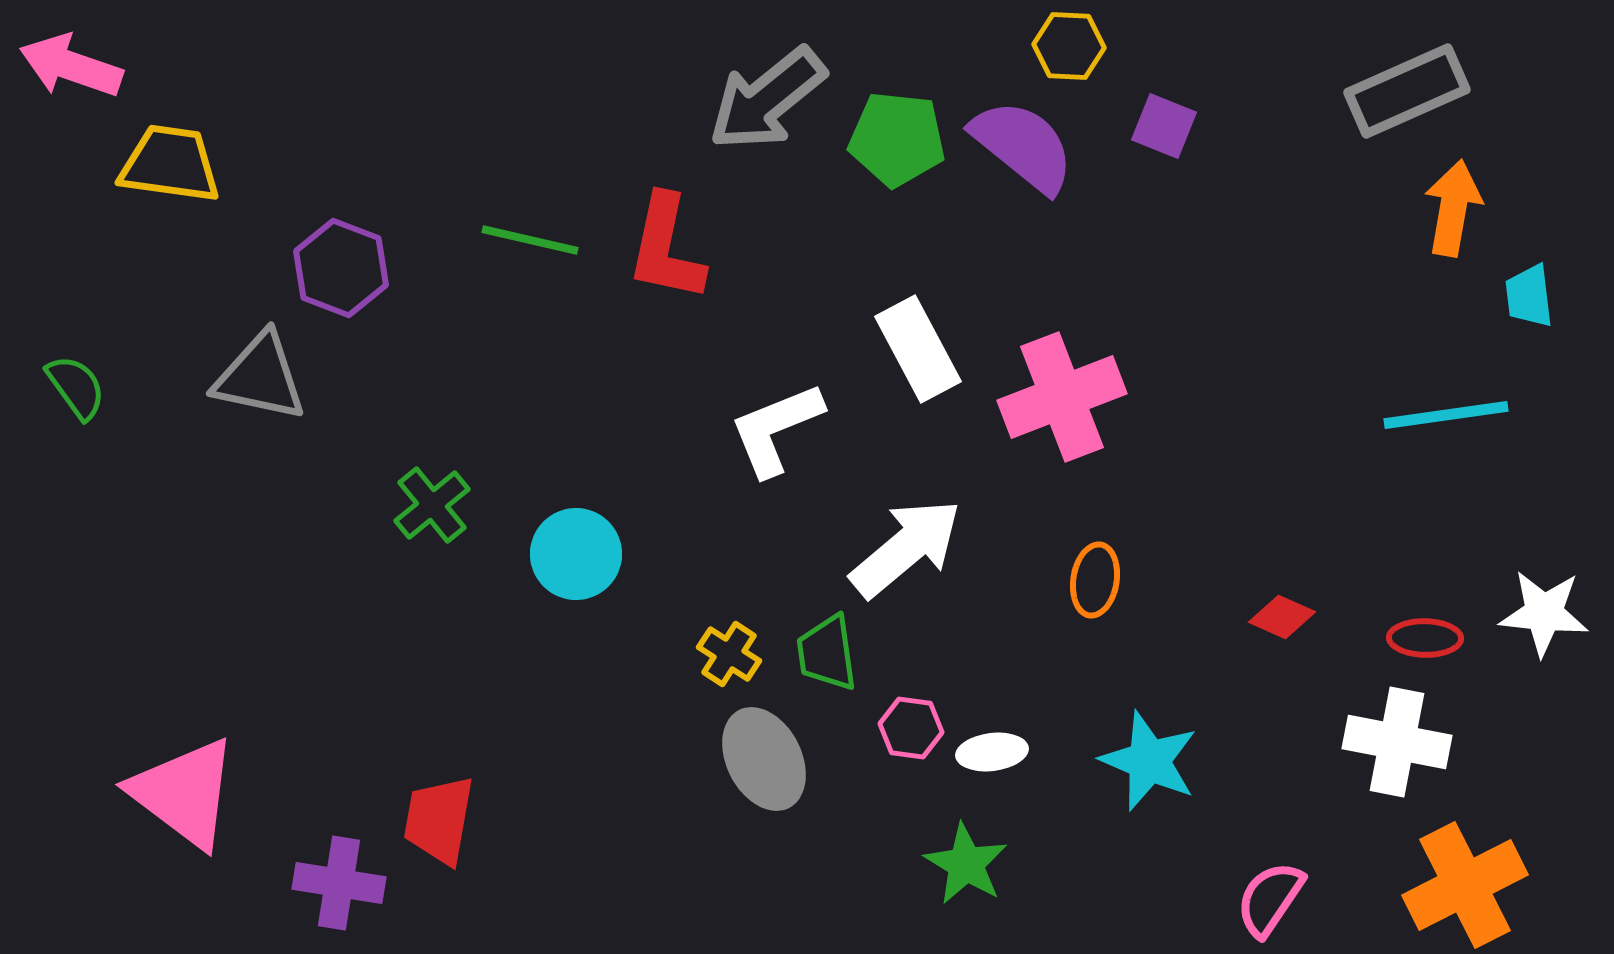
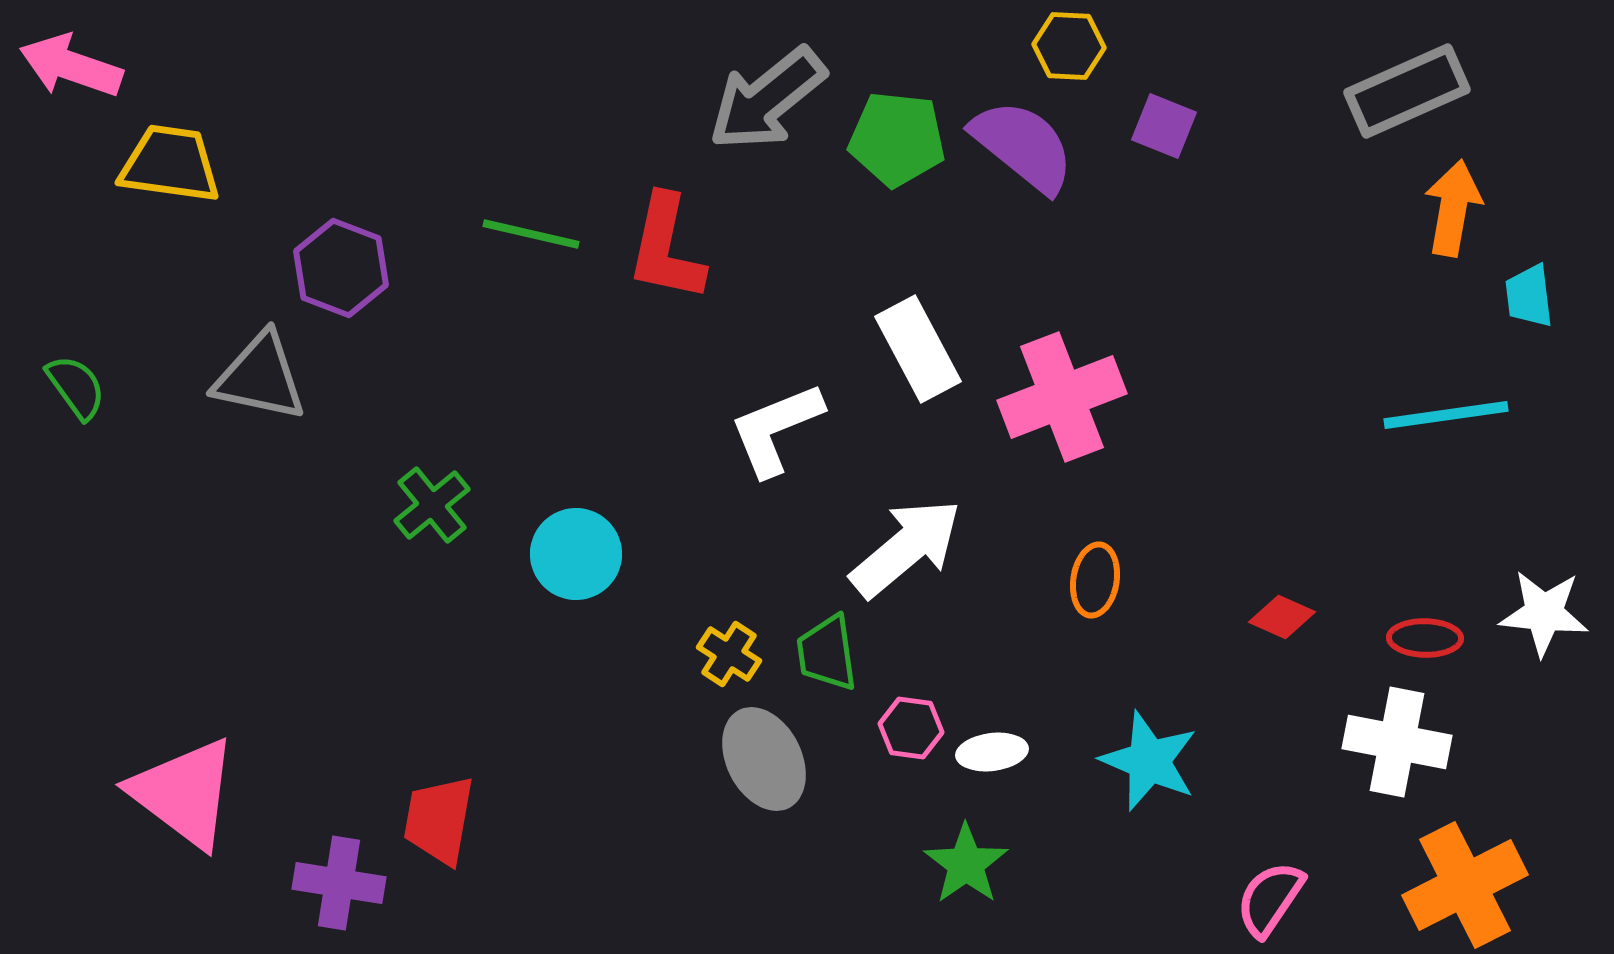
green line: moved 1 px right, 6 px up
green star: rotated 6 degrees clockwise
